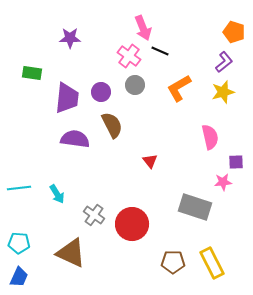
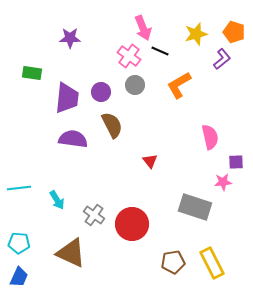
purple L-shape: moved 2 px left, 3 px up
orange L-shape: moved 3 px up
yellow star: moved 27 px left, 58 px up
purple semicircle: moved 2 px left
cyan arrow: moved 6 px down
brown pentagon: rotated 10 degrees counterclockwise
